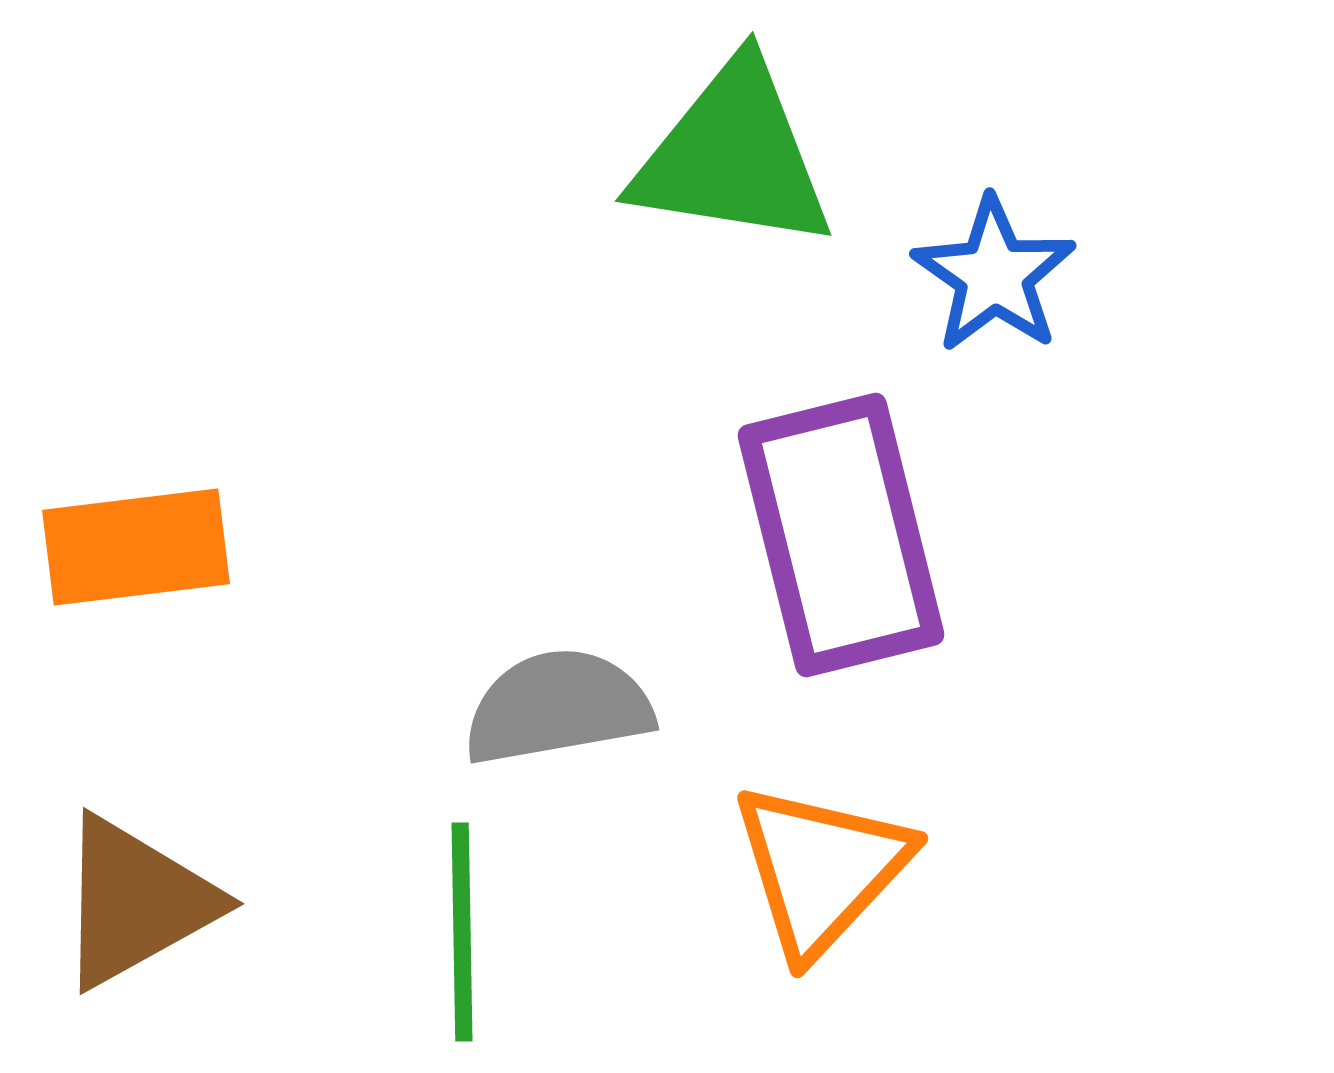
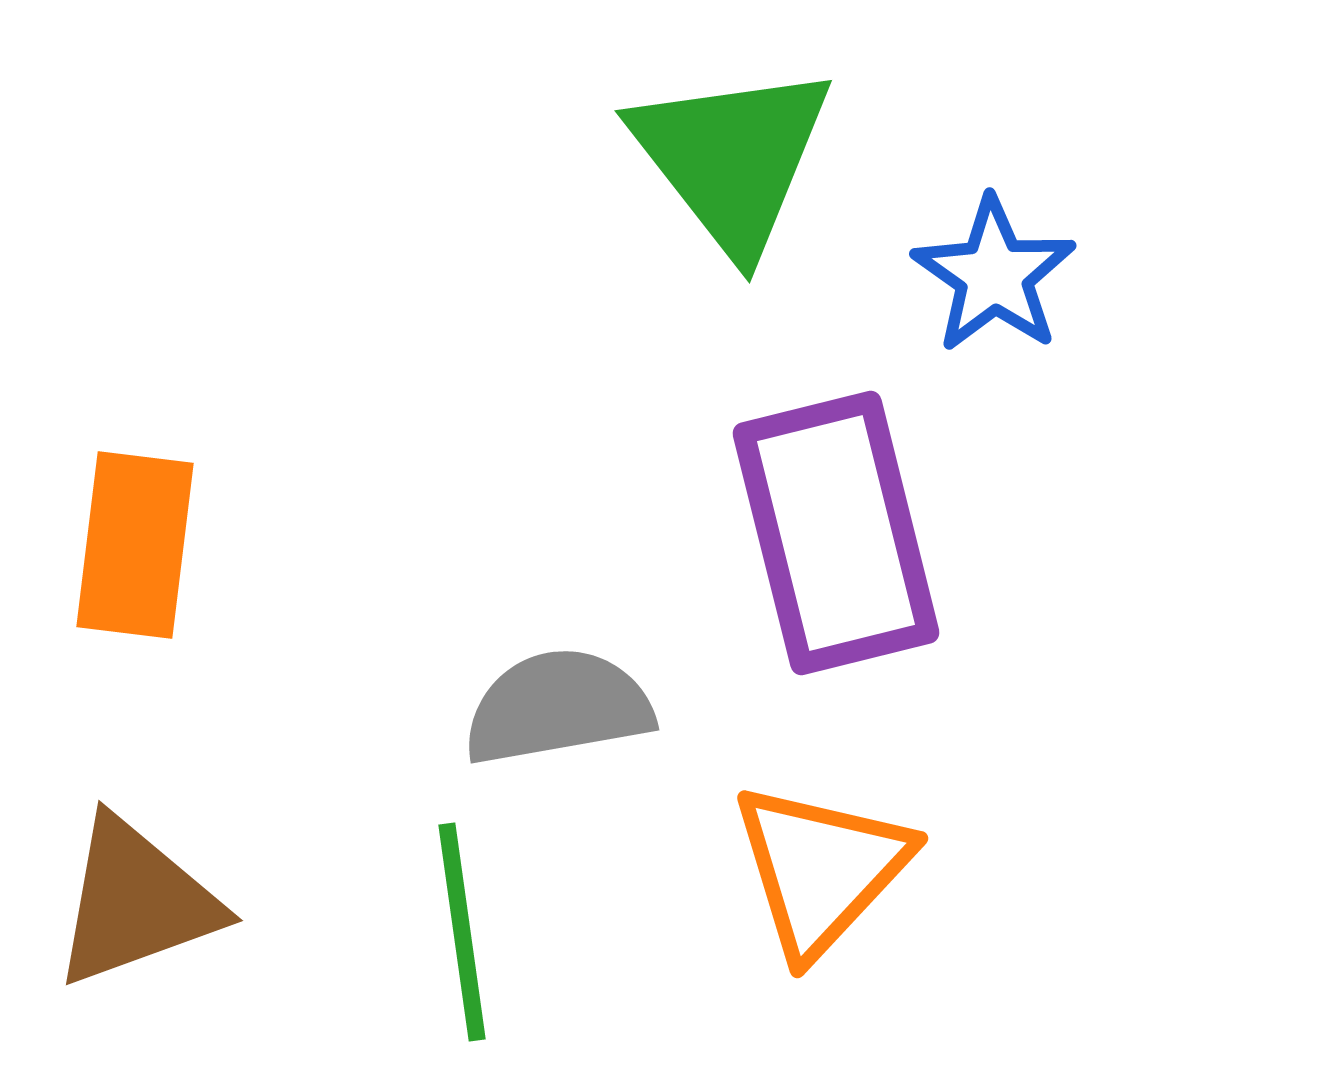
green triangle: moved 1 px left, 2 px down; rotated 43 degrees clockwise
purple rectangle: moved 5 px left, 2 px up
orange rectangle: moved 1 px left, 2 px up; rotated 76 degrees counterclockwise
brown triangle: rotated 9 degrees clockwise
green line: rotated 7 degrees counterclockwise
